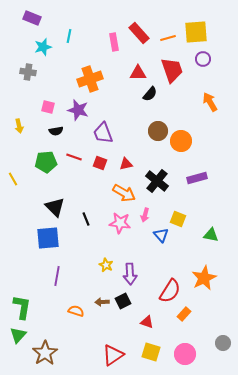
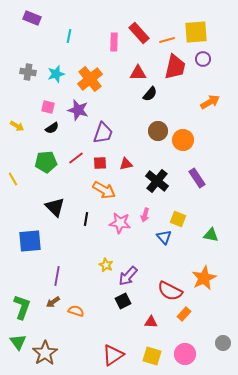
orange line at (168, 38): moved 1 px left, 2 px down
pink rectangle at (114, 42): rotated 12 degrees clockwise
cyan star at (43, 47): moved 13 px right, 27 px down
red trapezoid at (172, 70): moved 3 px right, 3 px up; rotated 32 degrees clockwise
orange cross at (90, 79): rotated 20 degrees counterclockwise
orange arrow at (210, 102): rotated 90 degrees clockwise
yellow arrow at (19, 126): moved 2 px left; rotated 48 degrees counterclockwise
black semicircle at (56, 131): moved 4 px left, 3 px up; rotated 24 degrees counterclockwise
purple trapezoid at (103, 133): rotated 140 degrees counterclockwise
orange circle at (181, 141): moved 2 px right, 1 px up
red line at (74, 157): moved 2 px right, 1 px down; rotated 56 degrees counterclockwise
red square at (100, 163): rotated 24 degrees counterclockwise
purple rectangle at (197, 178): rotated 72 degrees clockwise
orange arrow at (124, 193): moved 20 px left, 3 px up
black line at (86, 219): rotated 32 degrees clockwise
blue triangle at (161, 235): moved 3 px right, 2 px down
blue square at (48, 238): moved 18 px left, 3 px down
purple arrow at (130, 274): moved 2 px left, 2 px down; rotated 45 degrees clockwise
red semicircle at (170, 291): rotated 85 degrees clockwise
brown arrow at (102, 302): moved 49 px left; rotated 32 degrees counterclockwise
green L-shape at (22, 307): rotated 10 degrees clockwise
red triangle at (147, 322): moved 4 px right; rotated 16 degrees counterclockwise
green triangle at (18, 335): moved 7 px down; rotated 18 degrees counterclockwise
yellow square at (151, 352): moved 1 px right, 4 px down
